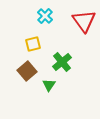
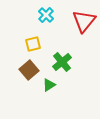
cyan cross: moved 1 px right, 1 px up
red triangle: rotated 15 degrees clockwise
brown square: moved 2 px right, 1 px up
green triangle: rotated 24 degrees clockwise
